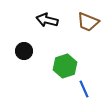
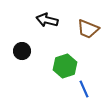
brown trapezoid: moved 7 px down
black circle: moved 2 px left
